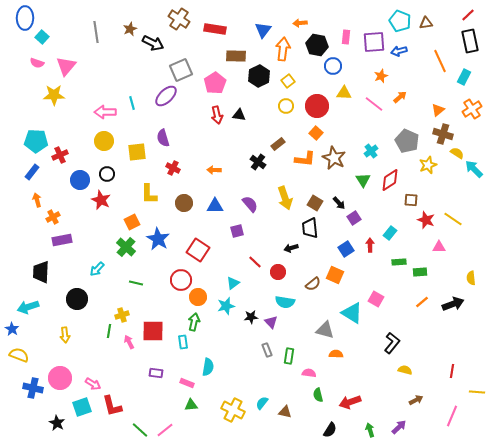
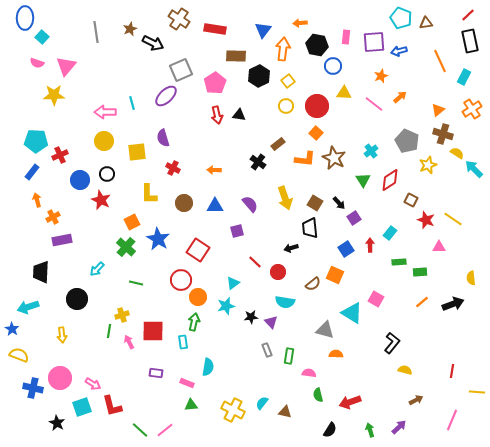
cyan pentagon at (400, 21): moved 1 px right, 3 px up
brown square at (411, 200): rotated 24 degrees clockwise
yellow arrow at (65, 335): moved 3 px left
pink line at (452, 416): moved 4 px down
